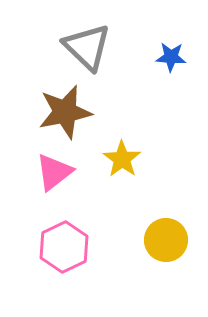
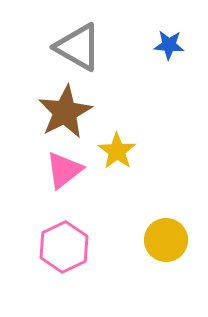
gray triangle: moved 9 px left; rotated 14 degrees counterclockwise
blue star: moved 2 px left, 12 px up
brown star: rotated 16 degrees counterclockwise
yellow star: moved 5 px left, 8 px up
pink triangle: moved 10 px right, 2 px up
